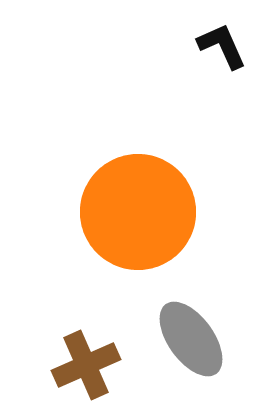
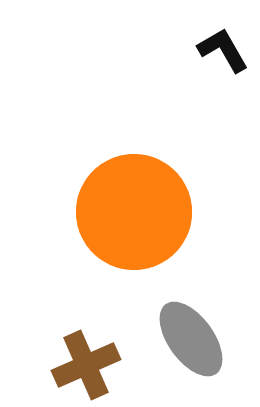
black L-shape: moved 1 px right, 4 px down; rotated 6 degrees counterclockwise
orange circle: moved 4 px left
